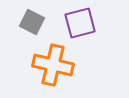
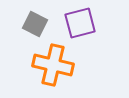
gray square: moved 3 px right, 2 px down
